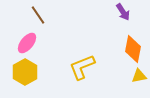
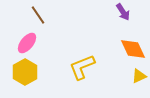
orange diamond: rotated 36 degrees counterclockwise
yellow triangle: rotated 14 degrees counterclockwise
